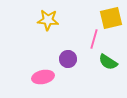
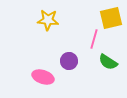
purple circle: moved 1 px right, 2 px down
pink ellipse: rotated 30 degrees clockwise
